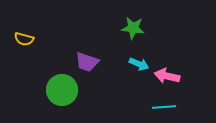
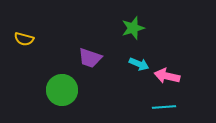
green star: rotated 25 degrees counterclockwise
purple trapezoid: moved 3 px right, 4 px up
